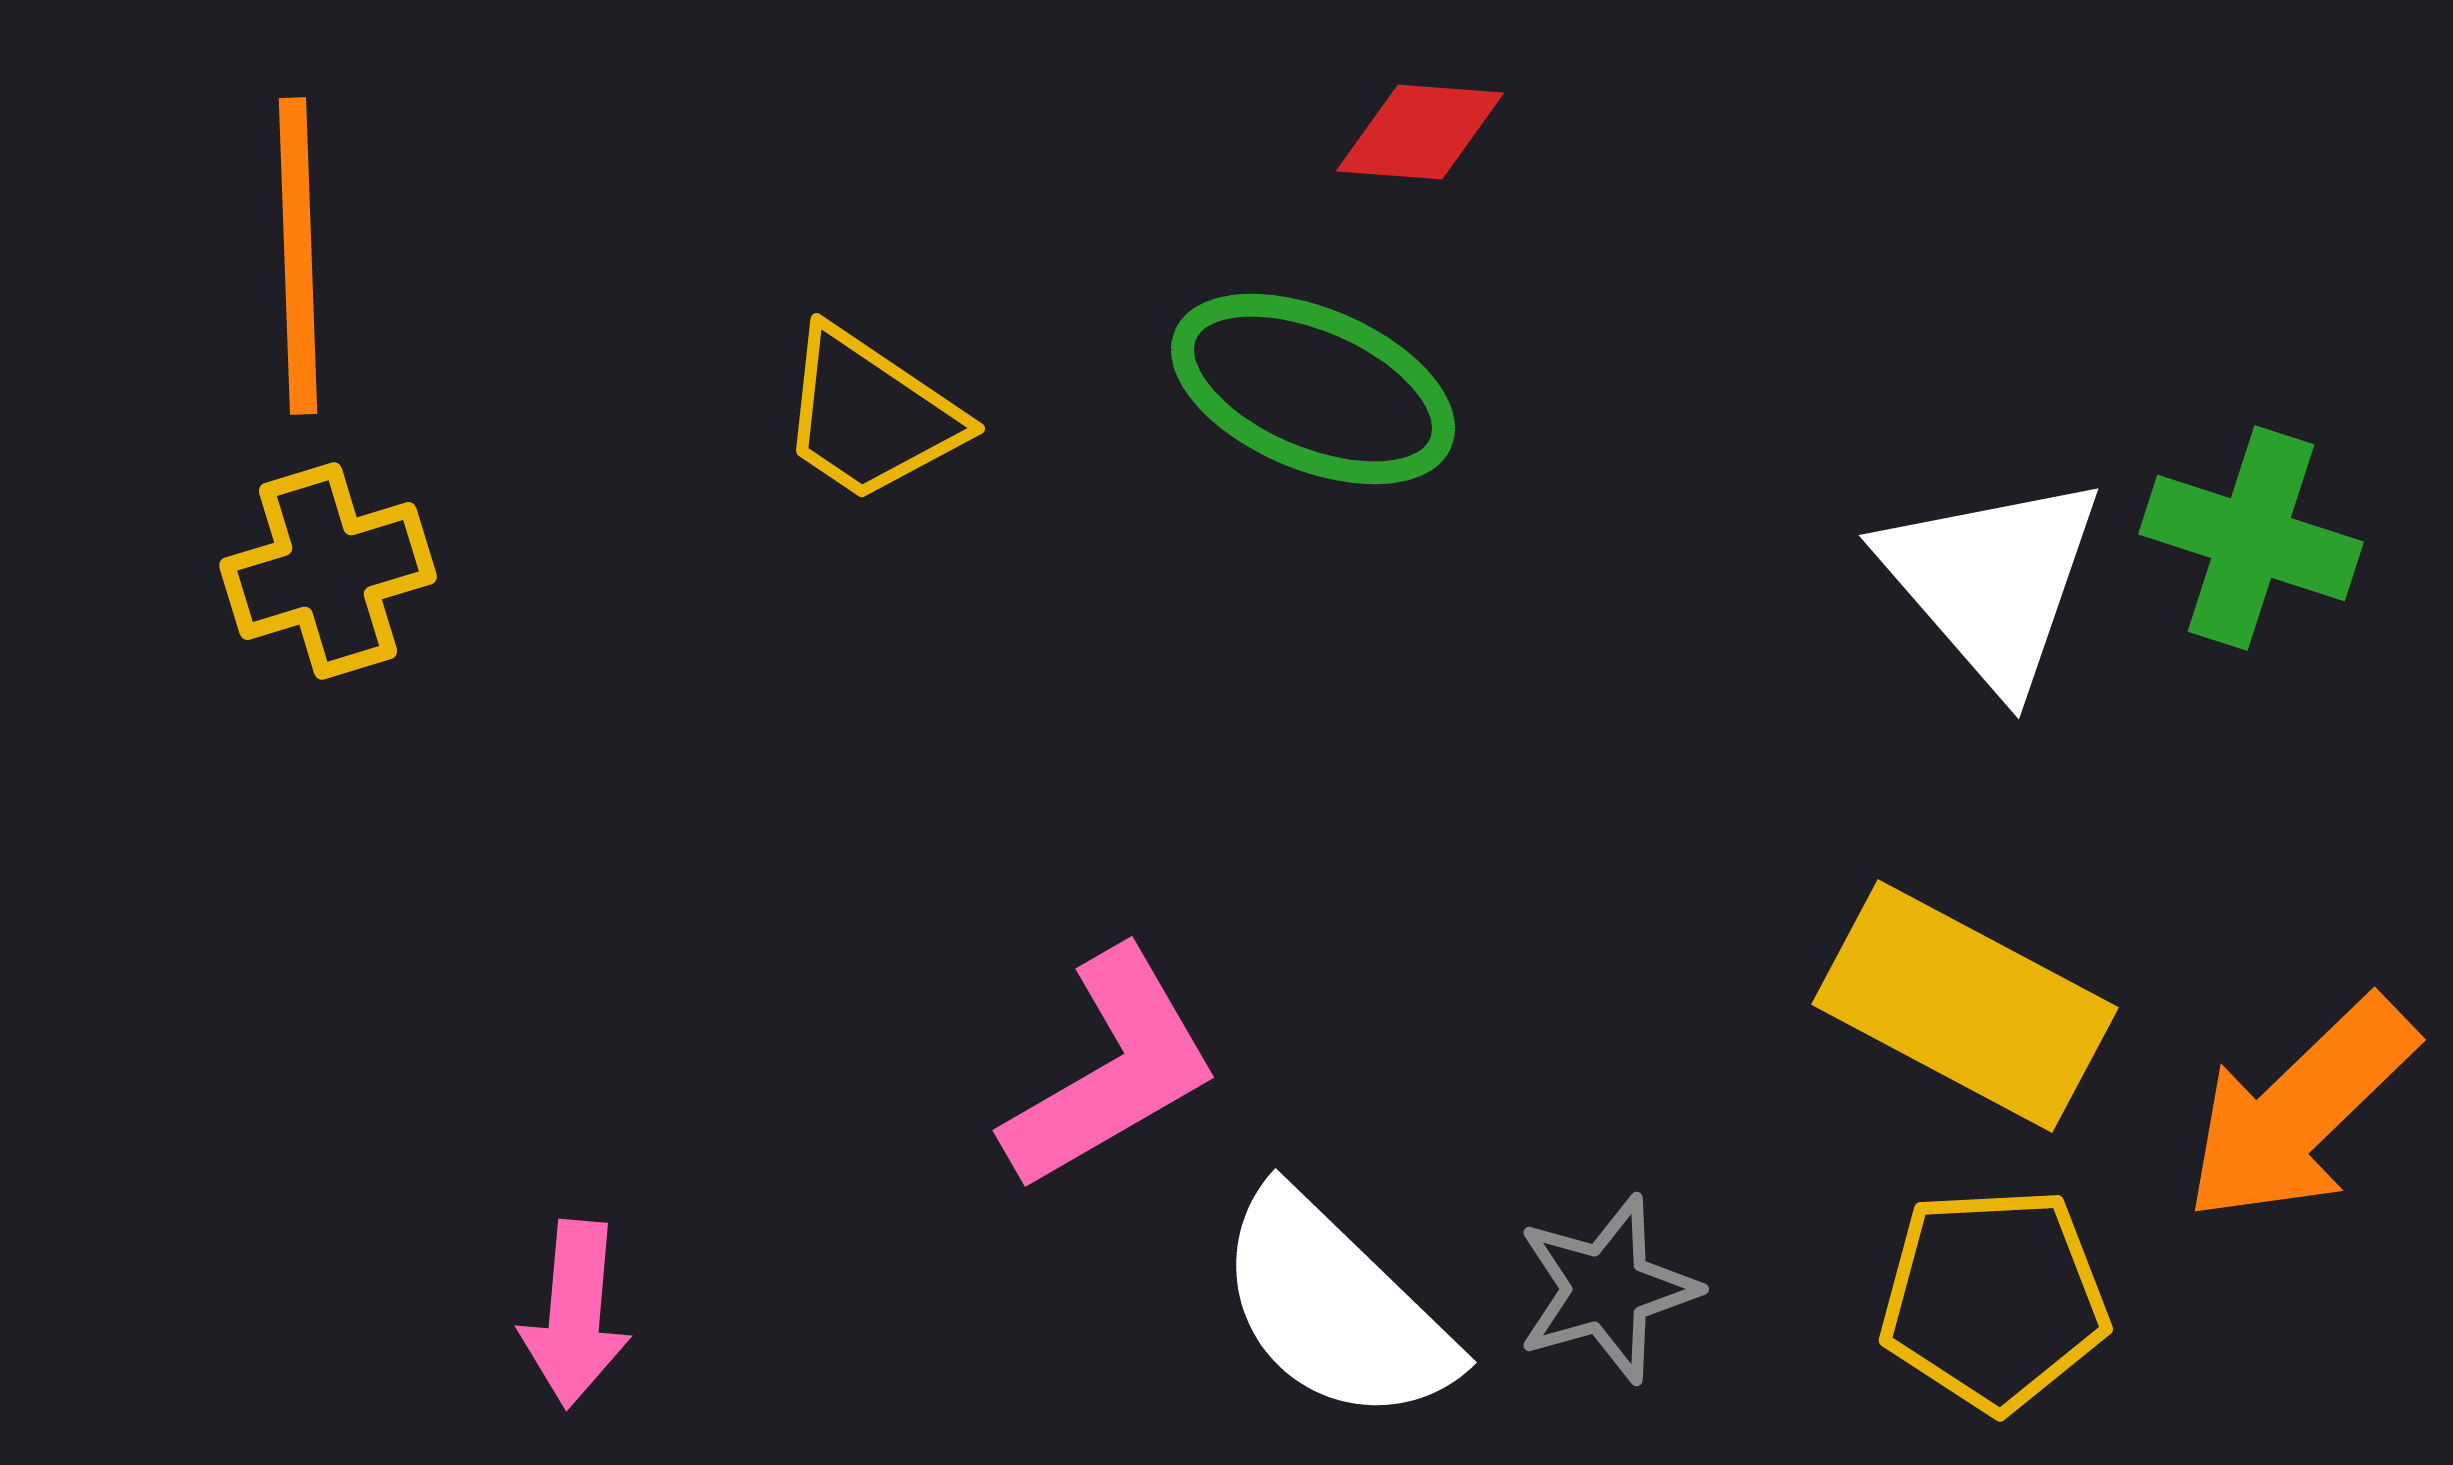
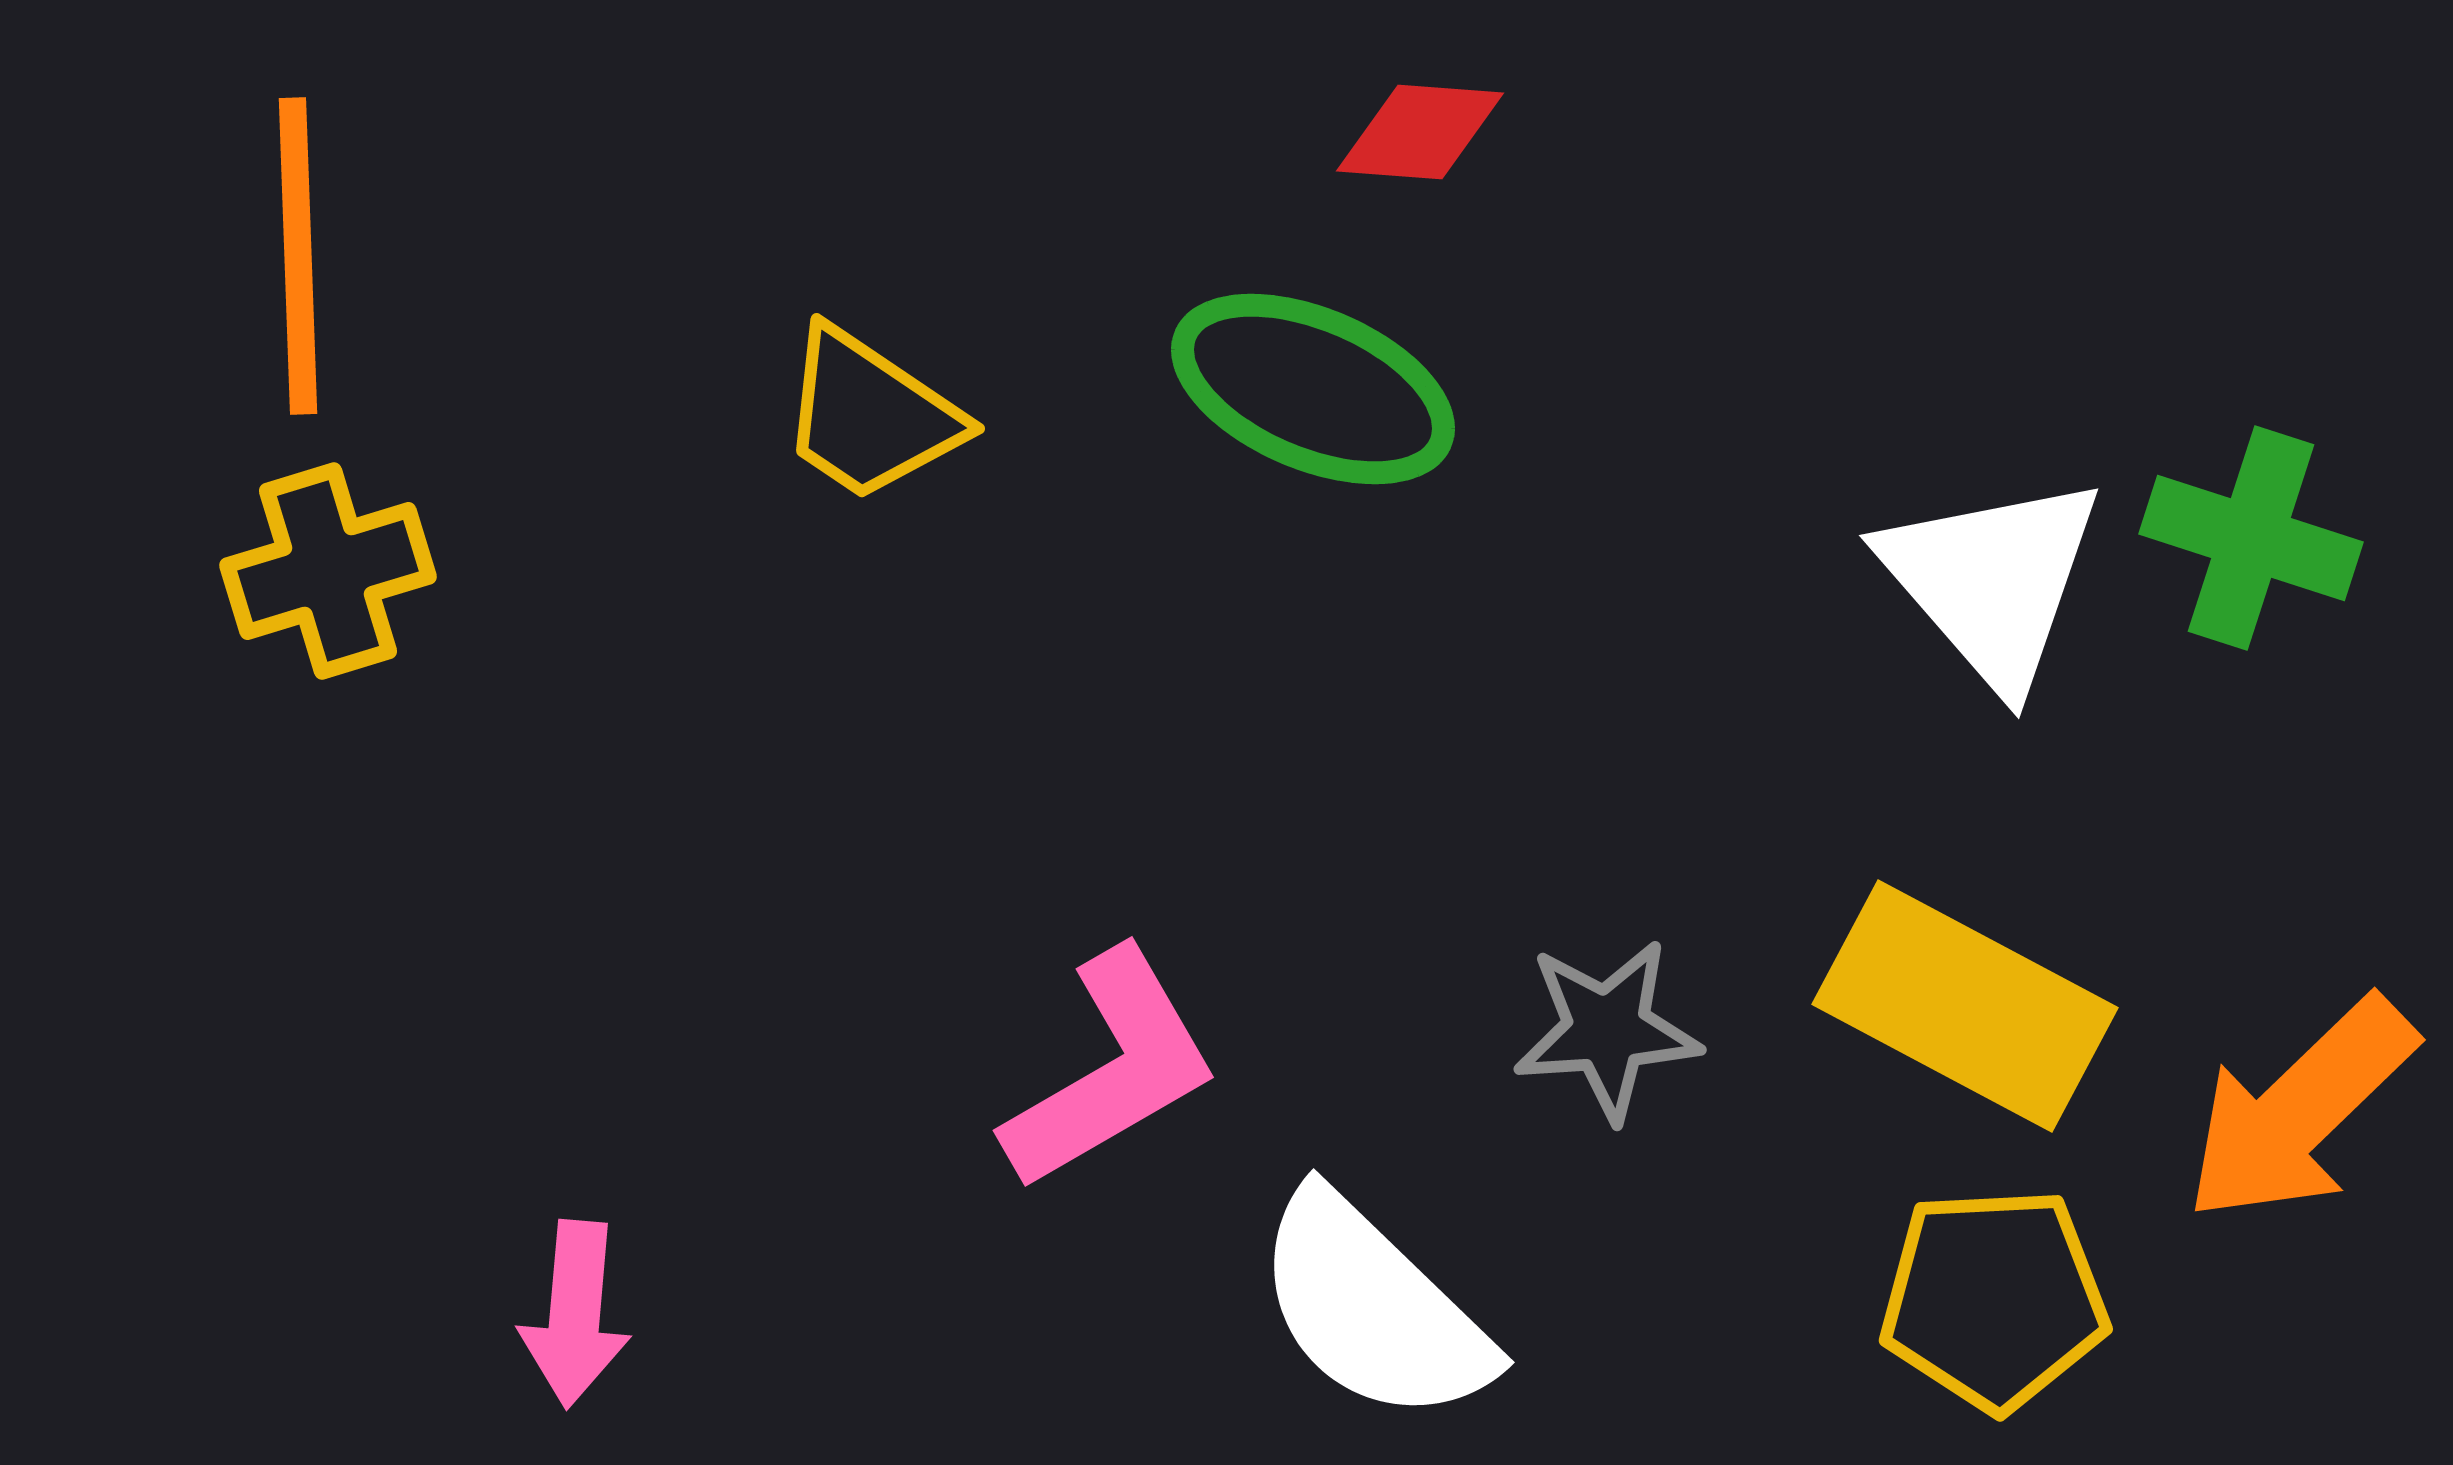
gray star: moved 259 px up; rotated 12 degrees clockwise
white semicircle: moved 38 px right
